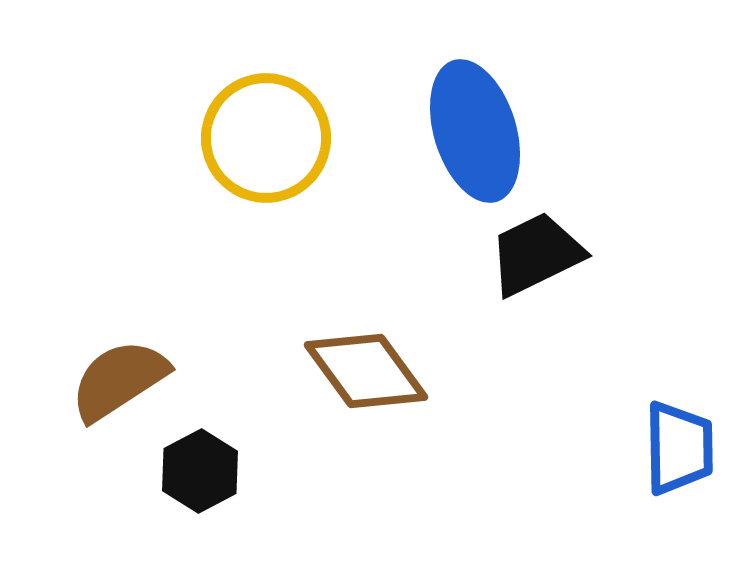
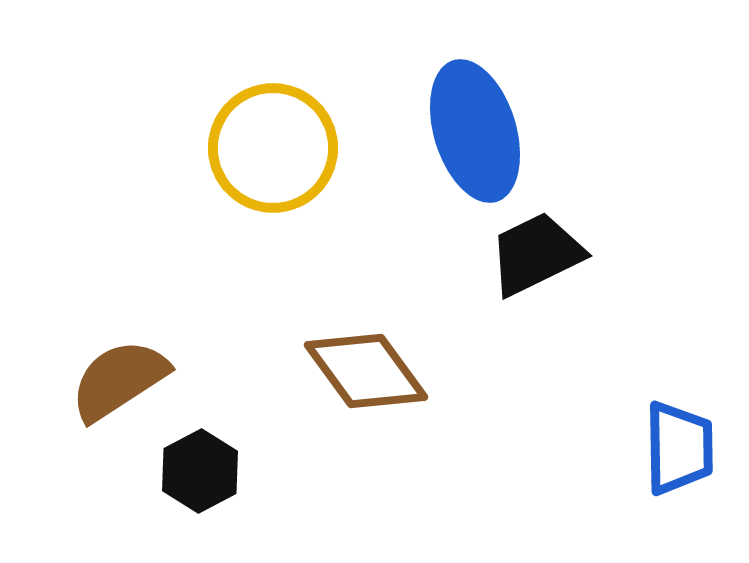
yellow circle: moved 7 px right, 10 px down
